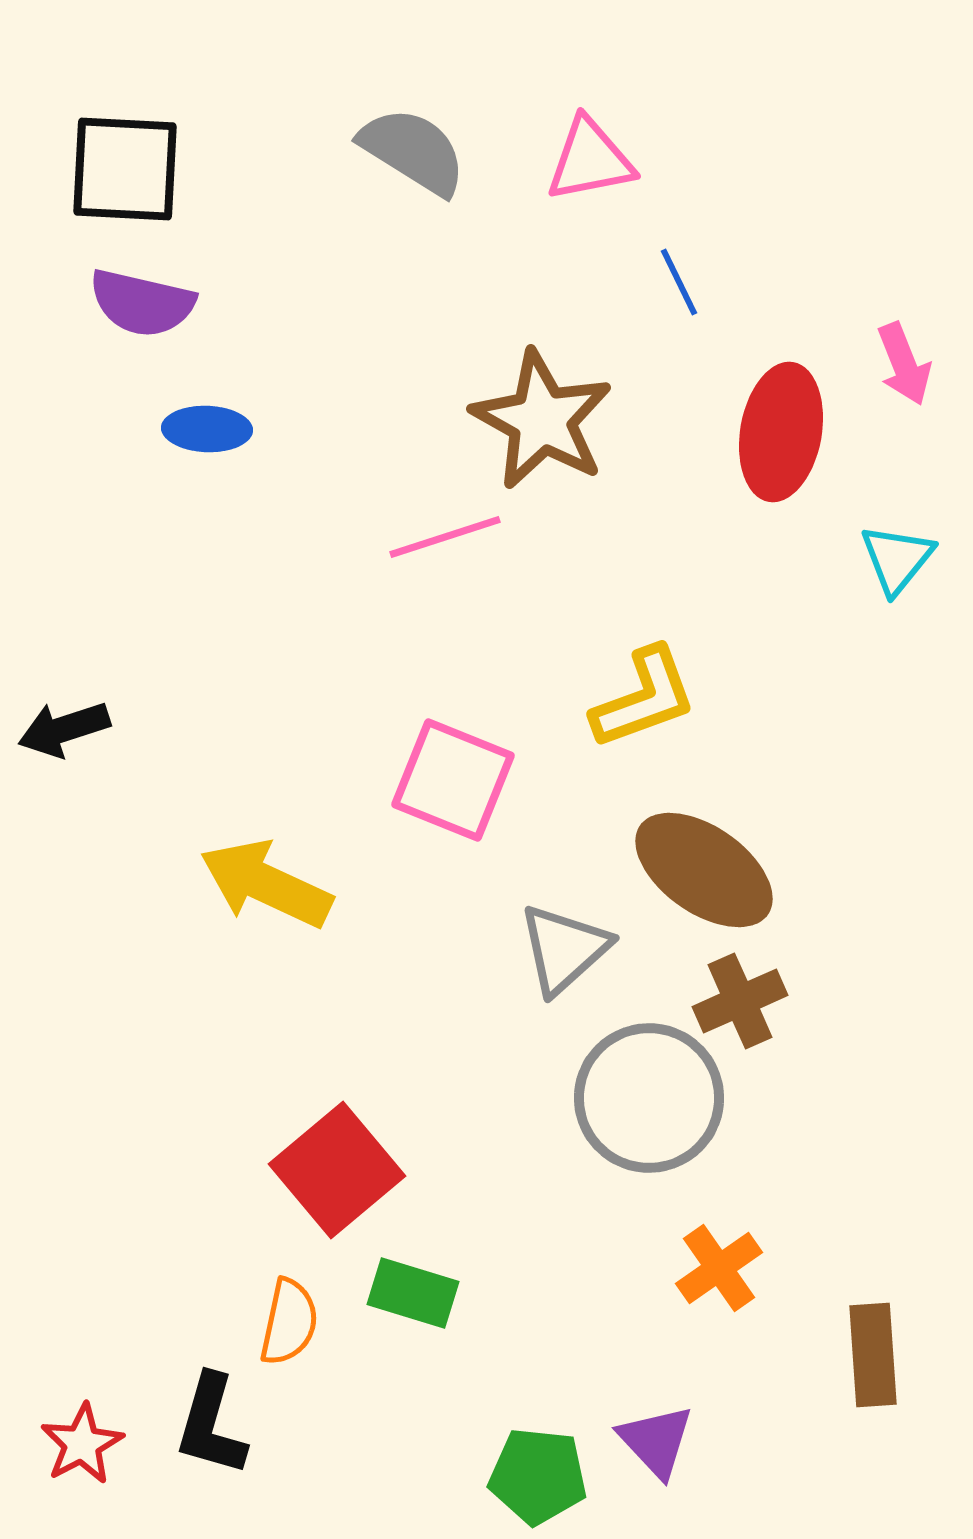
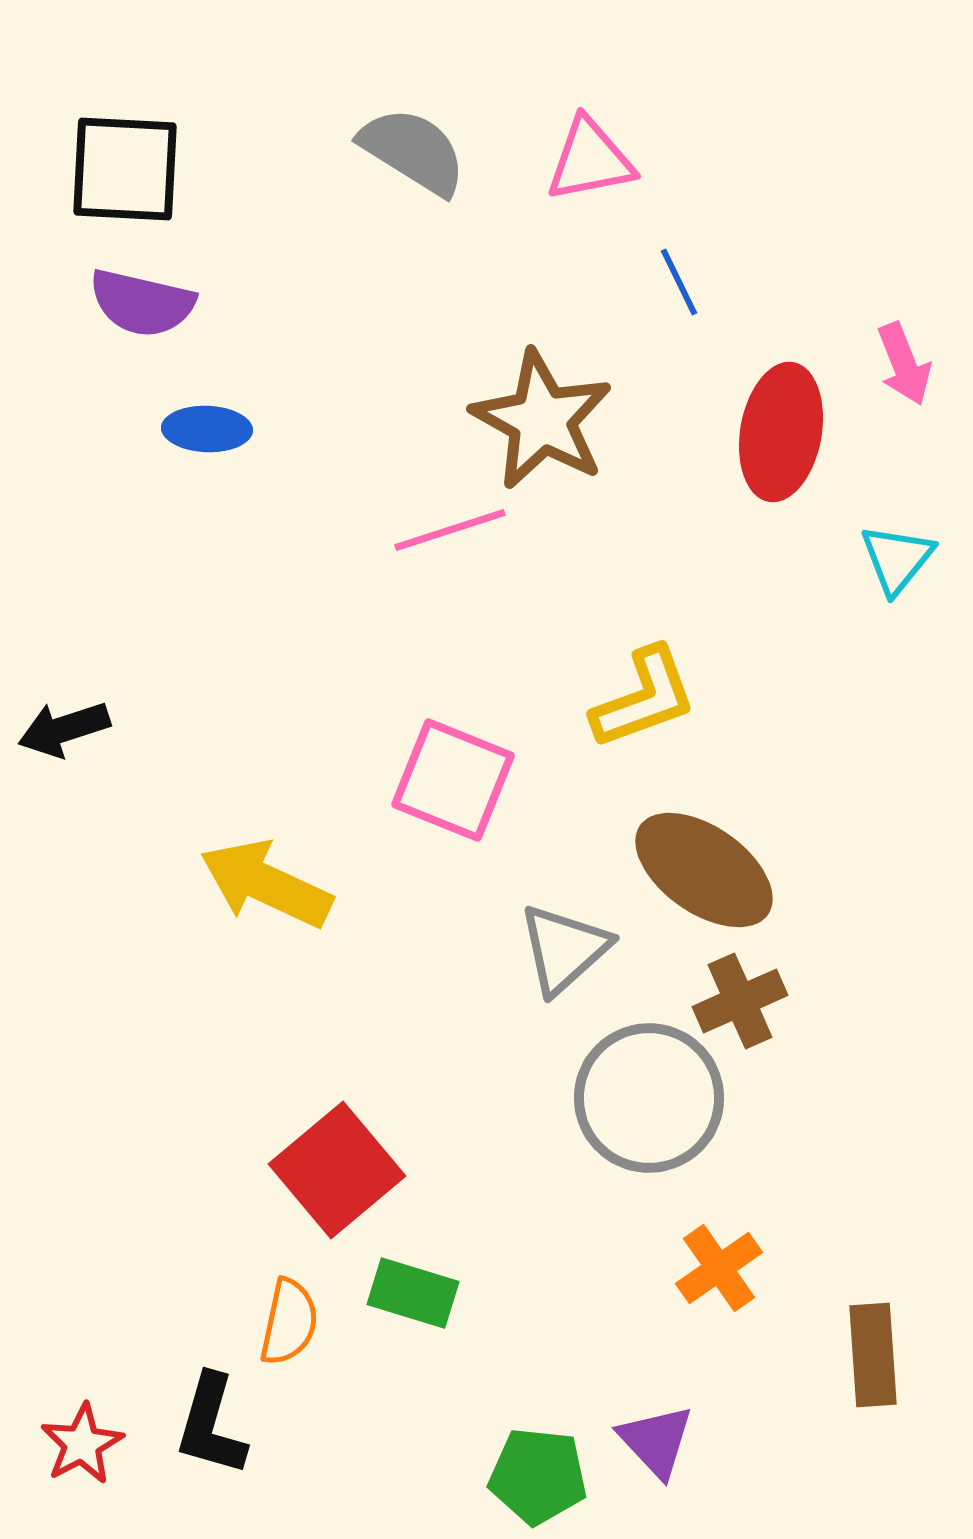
pink line: moved 5 px right, 7 px up
